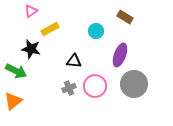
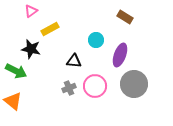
cyan circle: moved 9 px down
orange triangle: rotated 42 degrees counterclockwise
